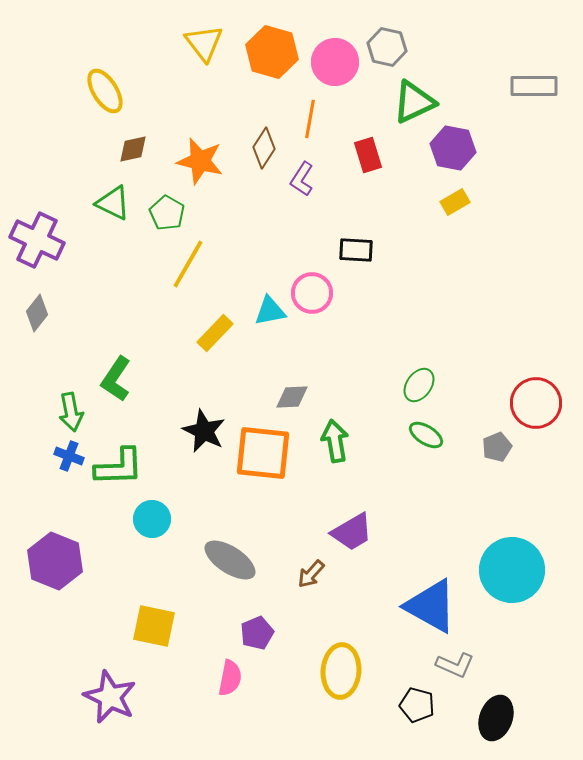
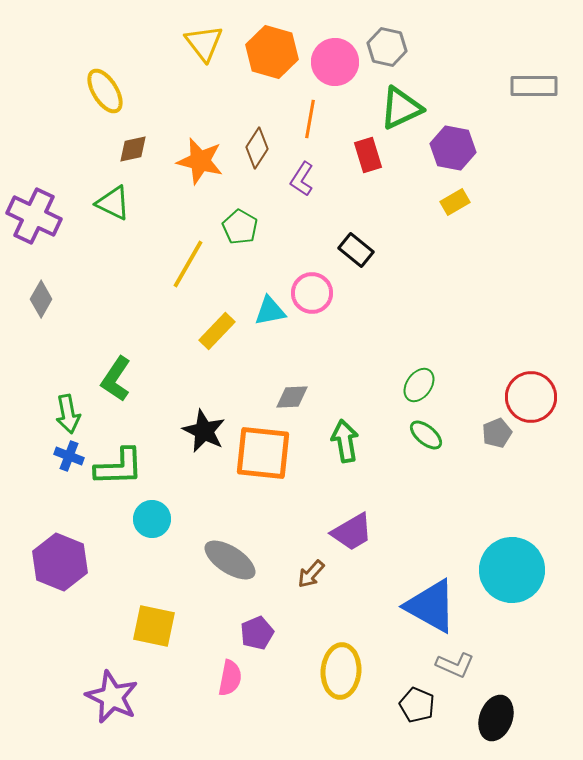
green triangle at (414, 102): moved 13 px left, 6 px down
brown diamond at (264, 148): moved 7 px left
green pentagon at (167, 213): moved 73 px right, 14 px down
purple cross at (37, 240): moved 3 px left, 24 px up
black rectangle at (356, 250): rotated 36 degrees clockwise
gray diamond at (37, 313): moved 4 px right, 14 px up; rotated 9 degrees counterclockwise
yellow rectangle at (215, 333): moved 2 px right, 2 px up
red circle at (536, 403): moved 5 px left, 6 px up
green arrow at (71, 412): moved 3 px left, 2 px down
green ellipse at (426, 435): rotated 8 degrees clockwise
green arrow at (335, 441): moved 10 px right
gray pentagon at (497, 447): moved 14 px up
purple hexagon at (55, 561): moved 5 px right, 1 px down
purple star at (110, 697): moved 2 px right
black pentagon at (417, 705): rotated 8 degrees clockwise
